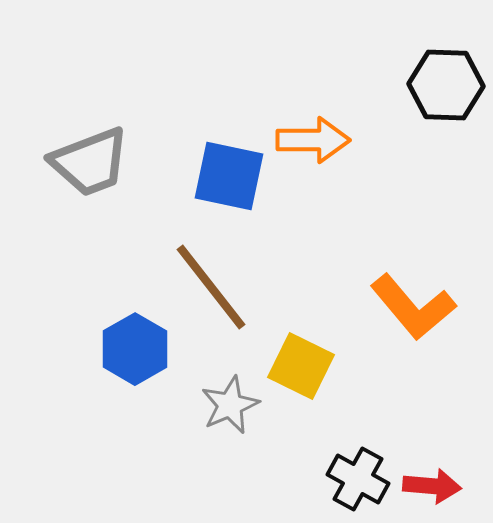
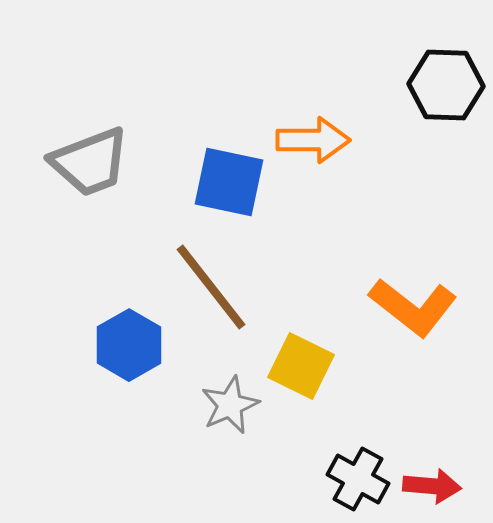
blue square: moved 6 px down
orange L-shape: rotated 12 degrees counterclockwise
blue hexagon: moved 6 px left, 4 px up
